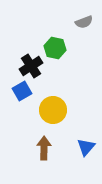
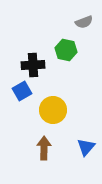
green hexagon: moved 11 px right, 2 px down
black cross: moved 2 px right, 1 px up; rotated 30 degrees clockwise
